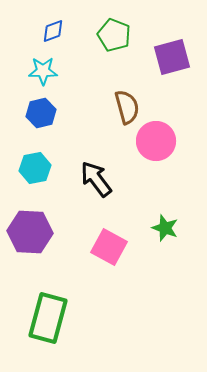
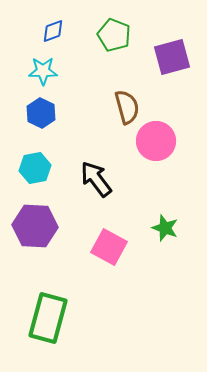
blue hexagon: rotated 20 degrees counterclockwise
purple hexagon: moved 5 px right, 6 px up
